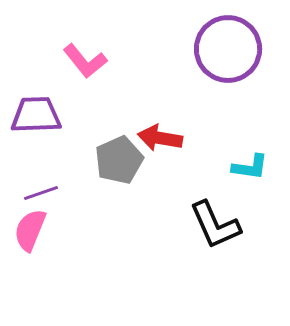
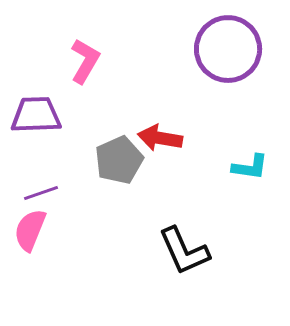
pink L-shape: rotated 111 degrees counterclockwise
black L-shape: moved 31 px left, 26 px down
